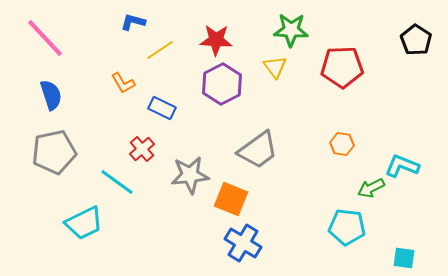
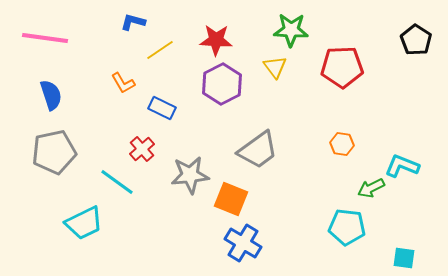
pink line: rotated 39 degrees counterclockwise
